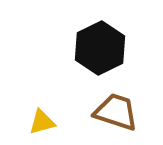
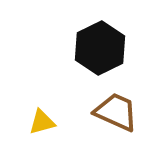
brown trapezoid: rotated 6 degrees clockwise
